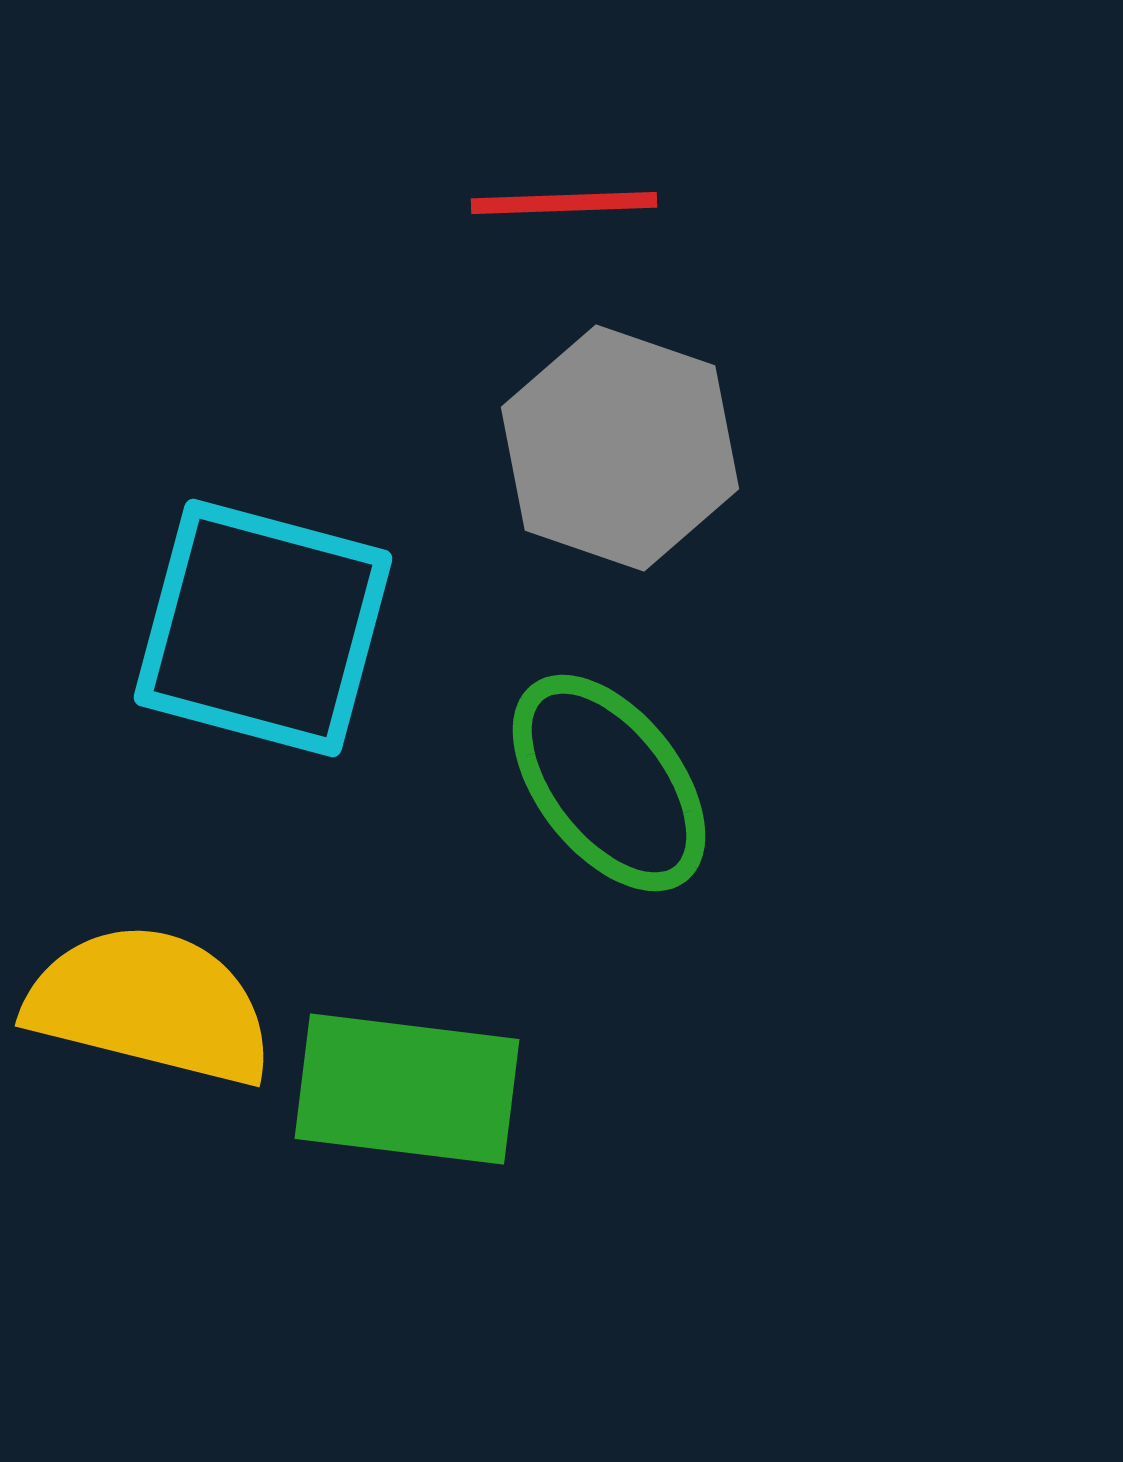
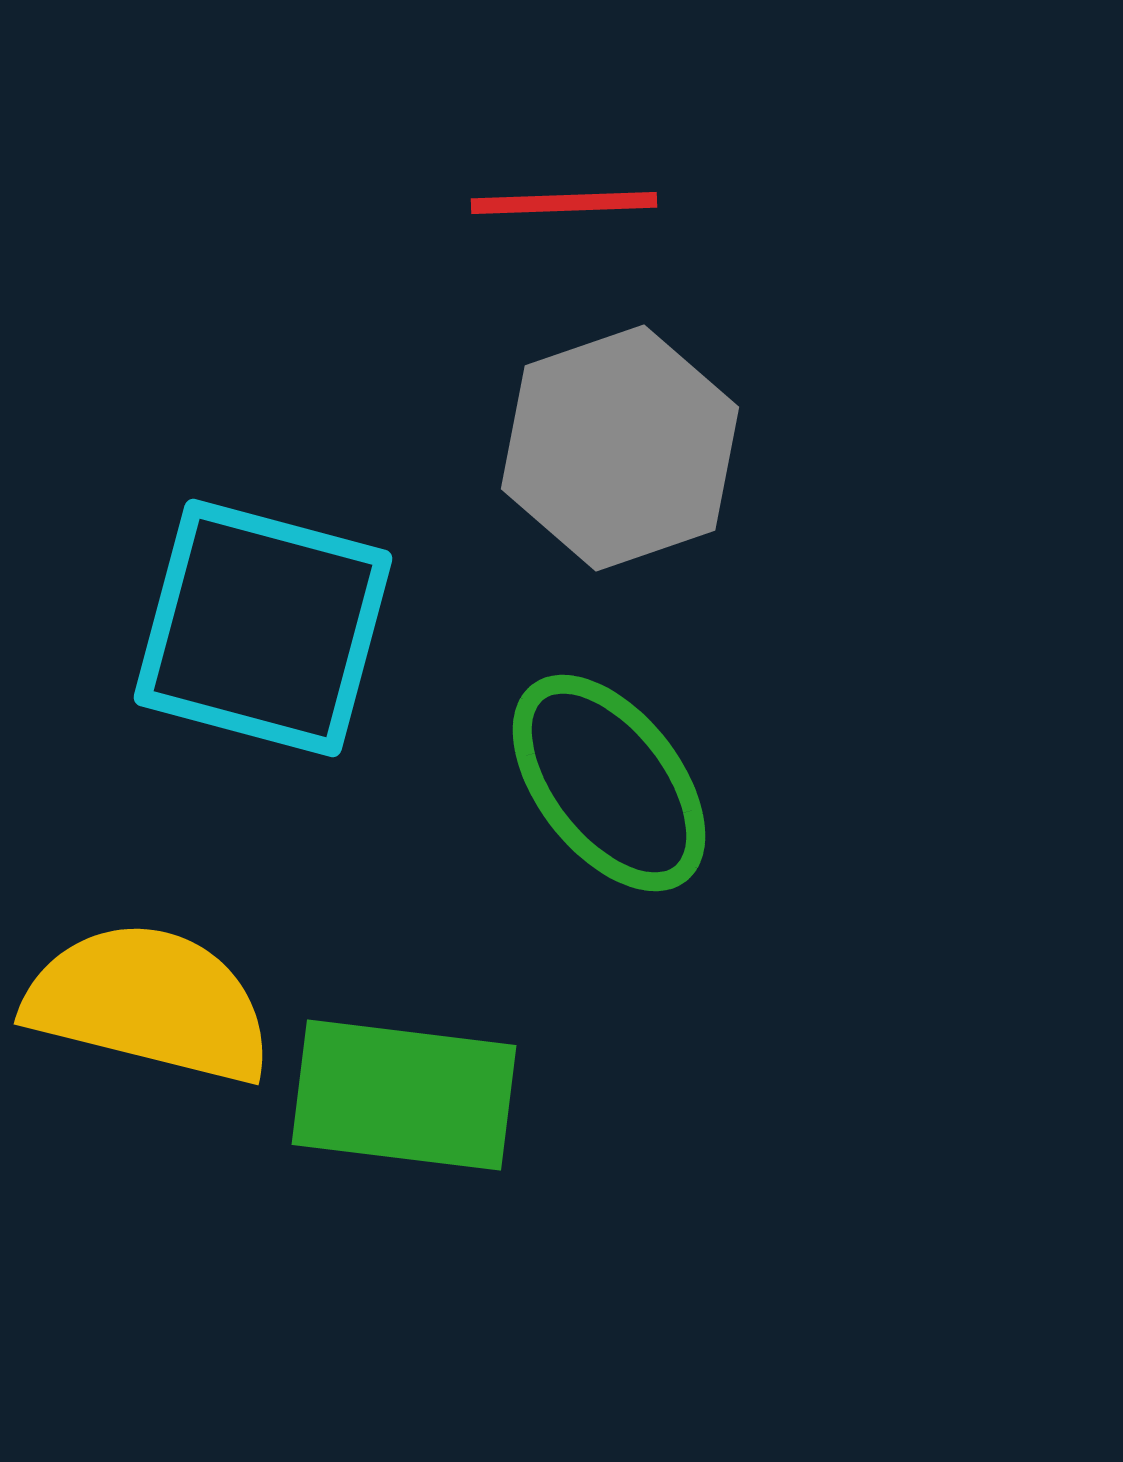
gray hexagon: rotated 22 degrees clockwise
yellow semicircle: moved 1 px left, 2 px up
green rectangle: moved 3 px left, 6 px down
